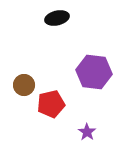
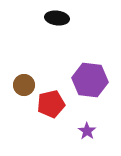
black ellipse: rotated 20 degrees clockwise
purple hexagon: moved 4 px left, 8 px down
purple star: moved 1 px up
